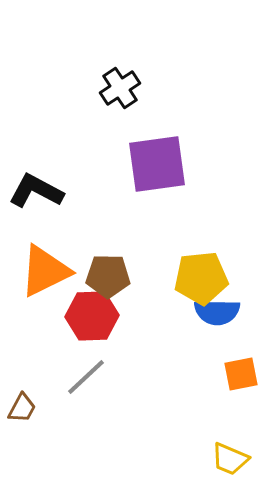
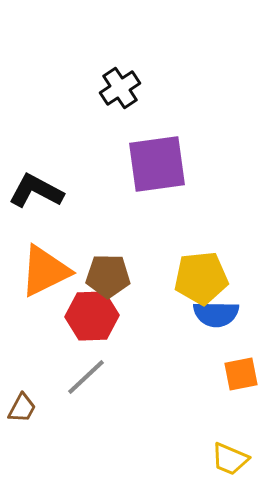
blue semicircle: moved 1 px left, 2 px down
